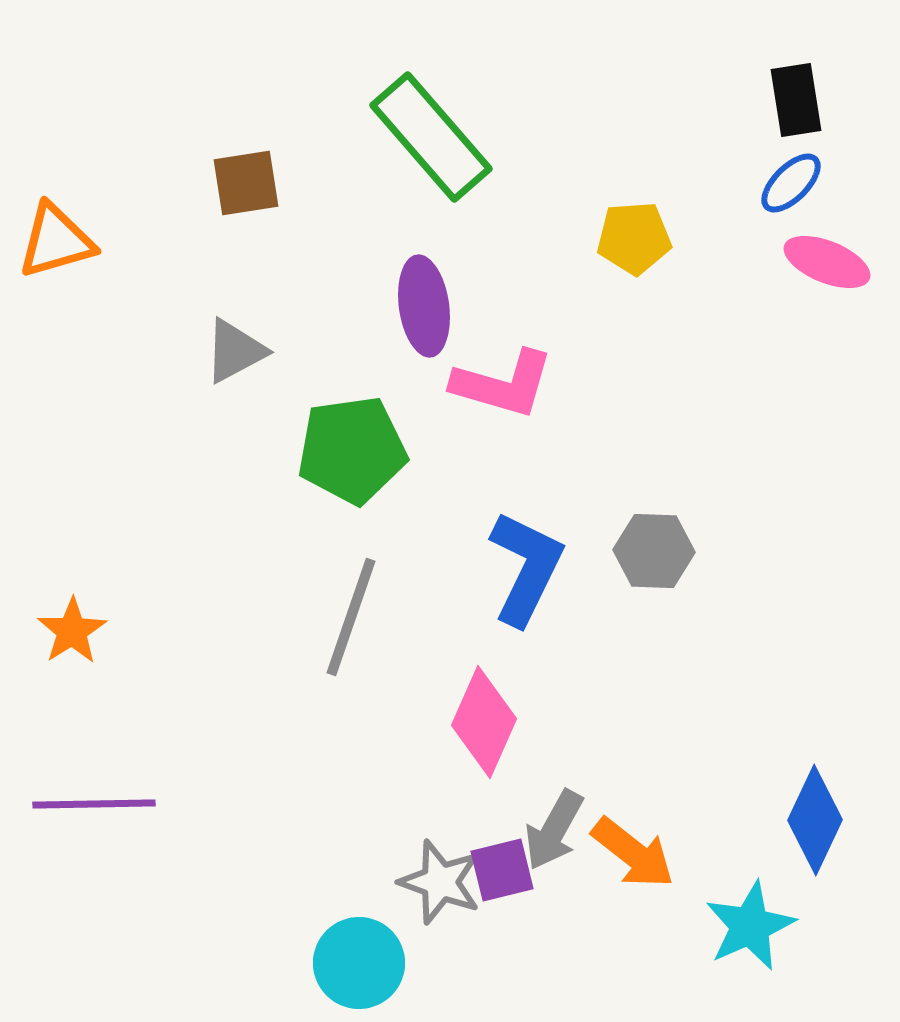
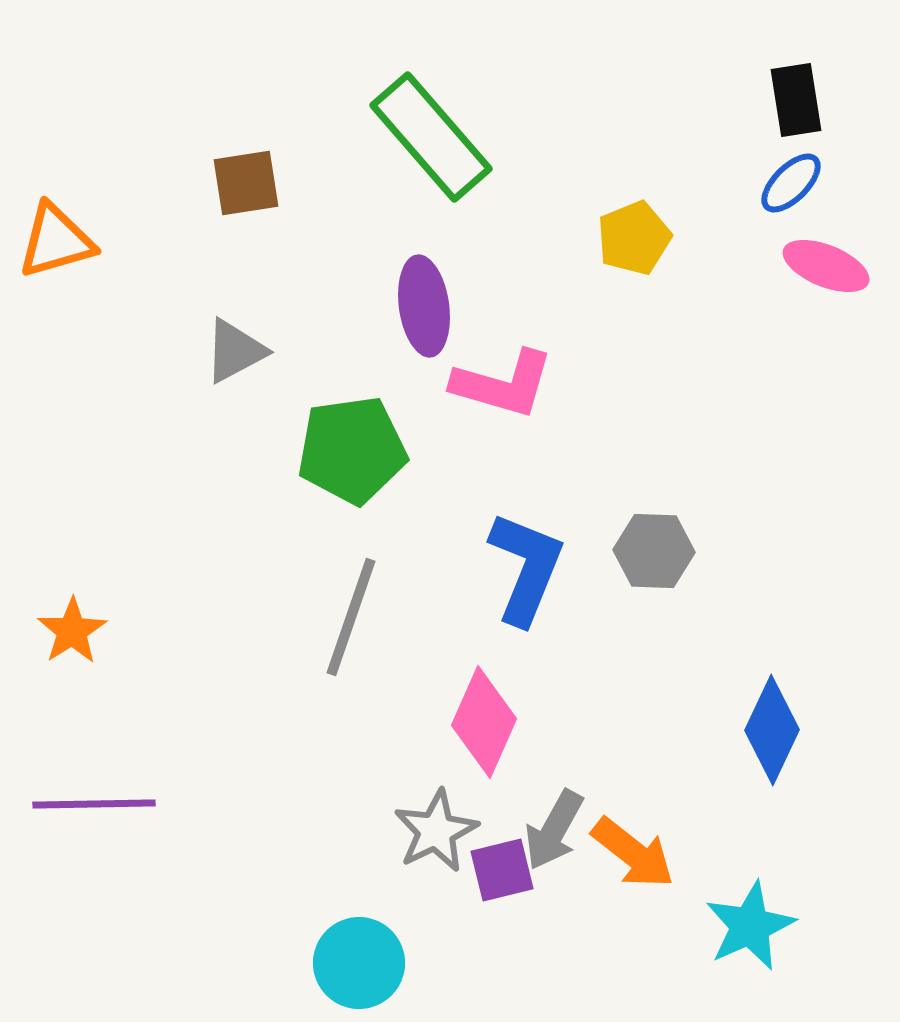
yellow pentagon: rotated 18 degrees counterclockwise
pink ellipse: moved 1 px left, 4 px down
blue L-shape: rotated 4 degrees counterclockwise
blue diamond: moved 43 px left, 90 px up
gray star: moved 4 px left, 51 px up; rotated 26 degrees clockwise
